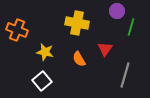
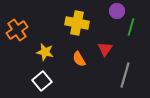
orange cross: rotated 35 degrees clockwise
